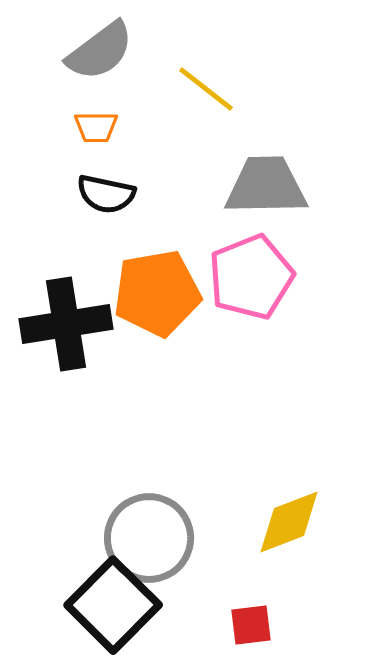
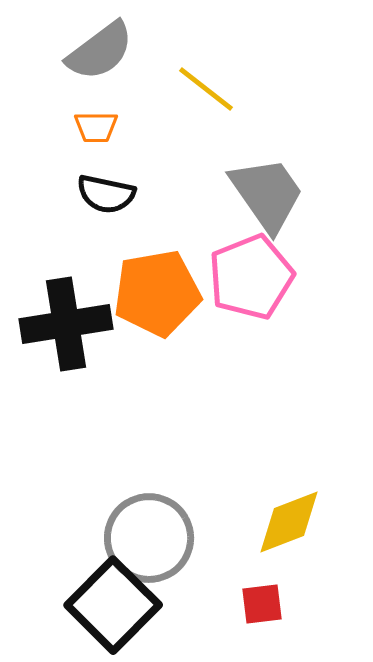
gray trapezoid: moved 1 px right, 8 px down; rotated 56 degrees clockwise
red square: moved 11 px right, 21 px up
